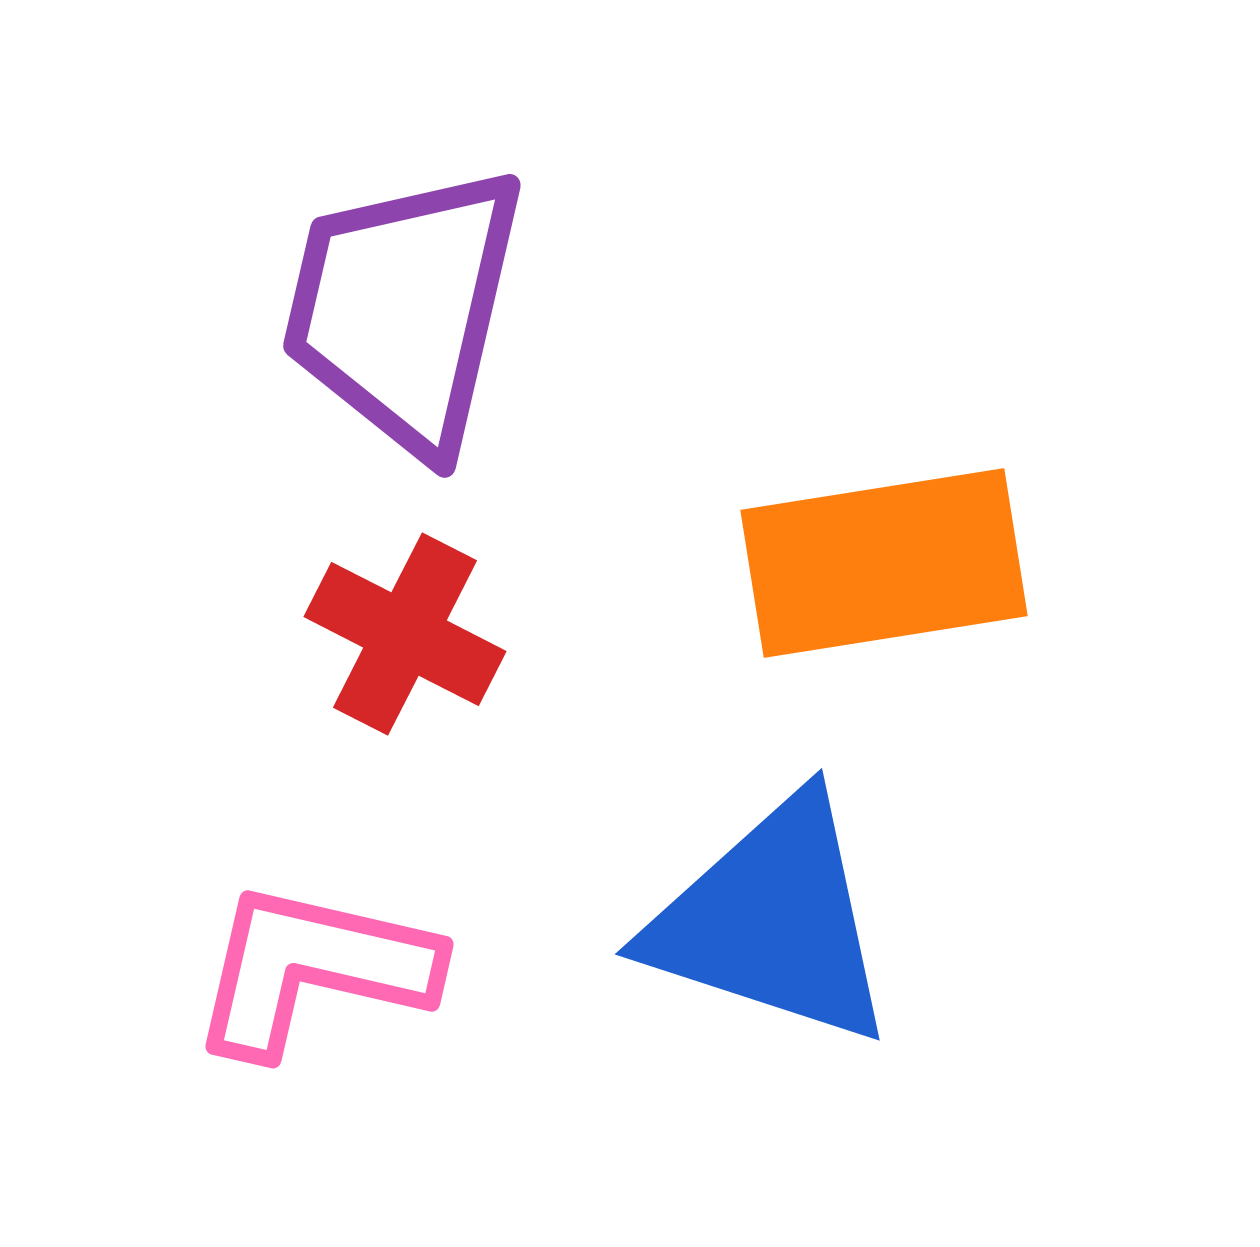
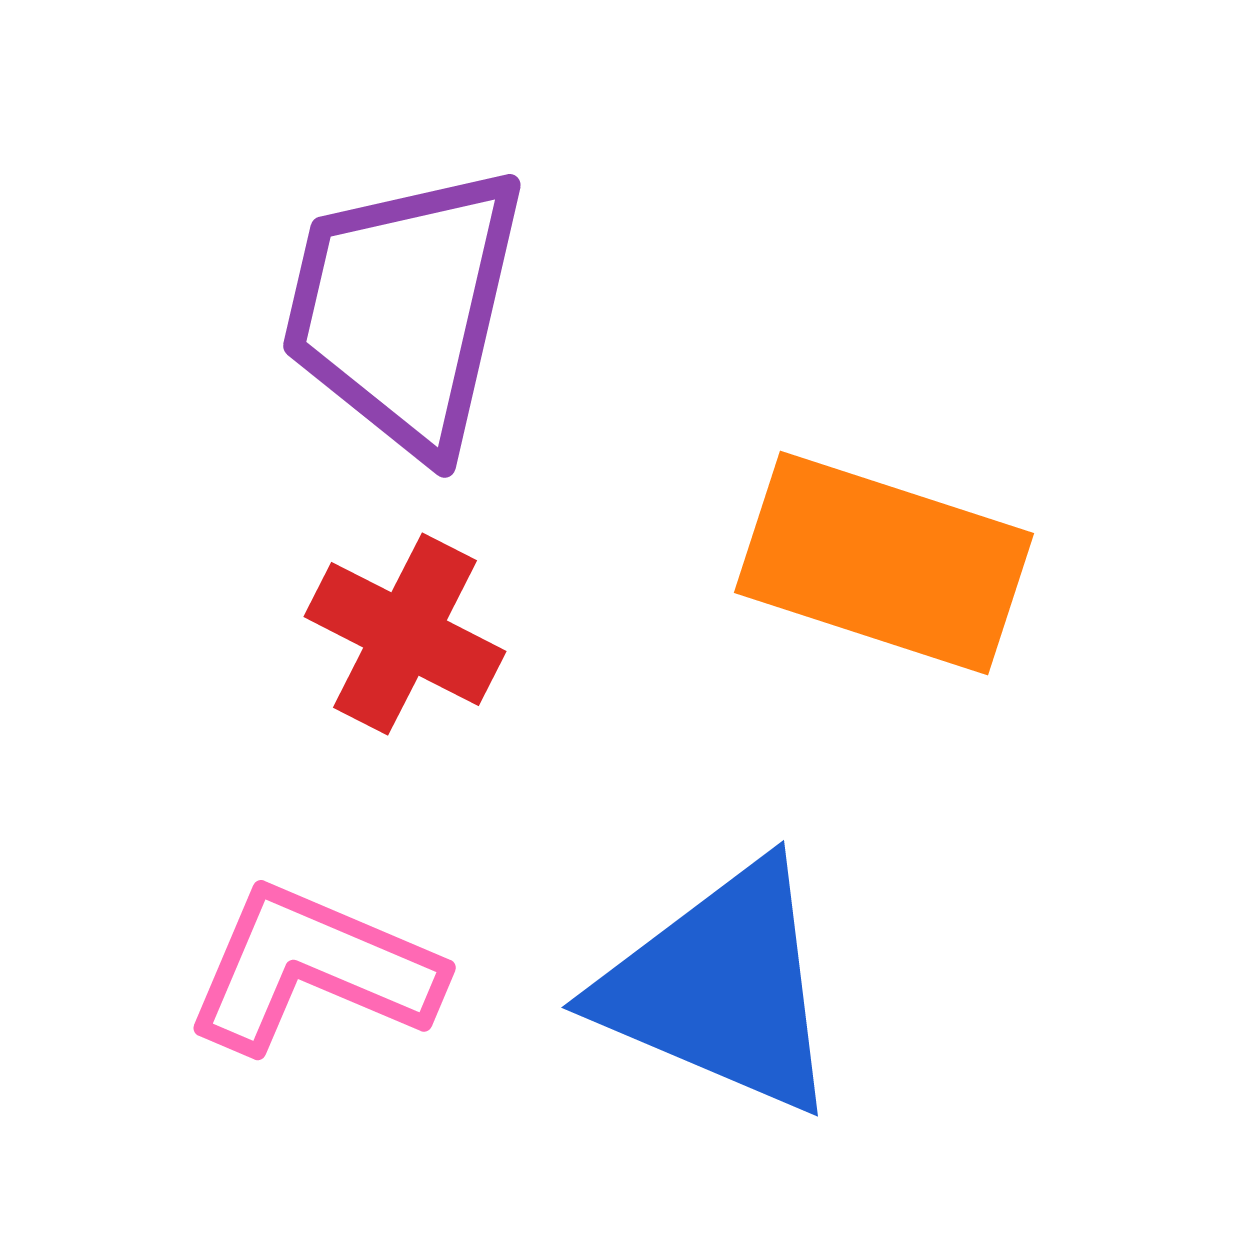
orange rectangle: rotated 27 degrees clockwise
blue triangle: moved 51 px left, 67 px down; rotated 5 degrees clockwise
pink L-shape: rotated 10 degrees clockwise
